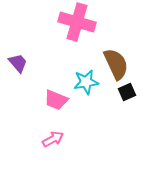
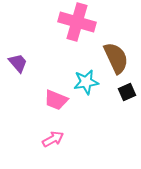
brown semicircle: moved 6 px up
